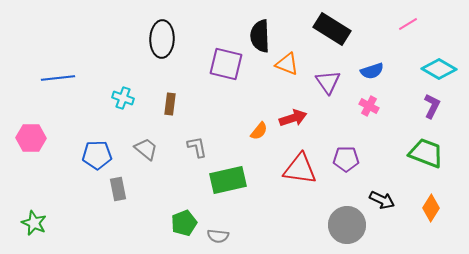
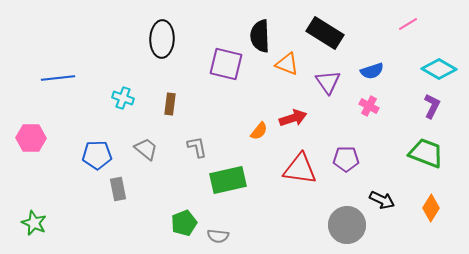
black rectangle: moved 7 px left, 4 px down
